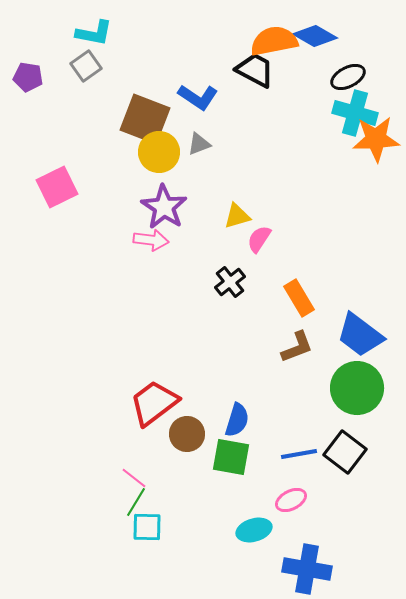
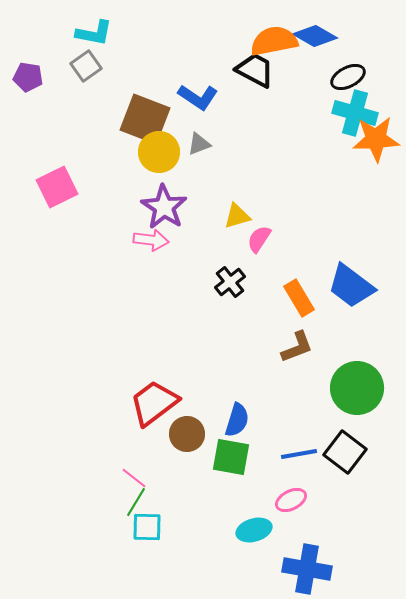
blue trapezoid: moved 9 px left, 49 px up
